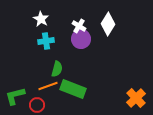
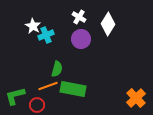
white star: moved 8 px left, 7 px down
white cross: moved 9 px up
cyan cross: moved 6 px up; rotated 14 degrees counterclockwise
green rectangle: rotated 10 degrees counterclockwise
